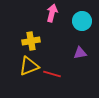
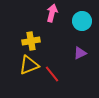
purple triangle: rotated 16 degrees counterclockwise
yellow triangle: moved 1 px up
red line: rotated 36 degrees clockwise
